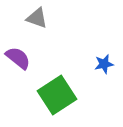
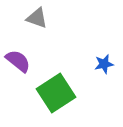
purple semicircle: moved 3 px down
green square: moved 1 px left, 2 px up
